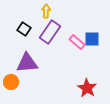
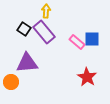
purple rectangle: moved 6 px left; rotated 75 degrees counterclockwise
red star: moved 11 px up
